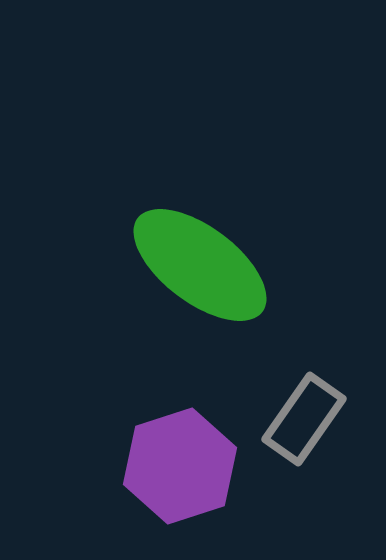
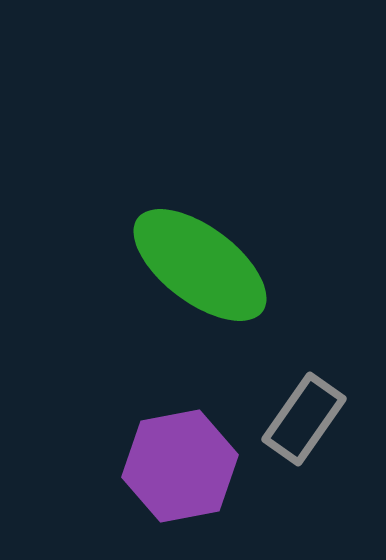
purple hexagon: rotated 7 degrees clockwise
